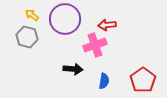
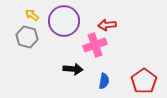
purple circle: moved 1 px left, 2 px down
red pentagon: moved 1 px right, 1 px down
